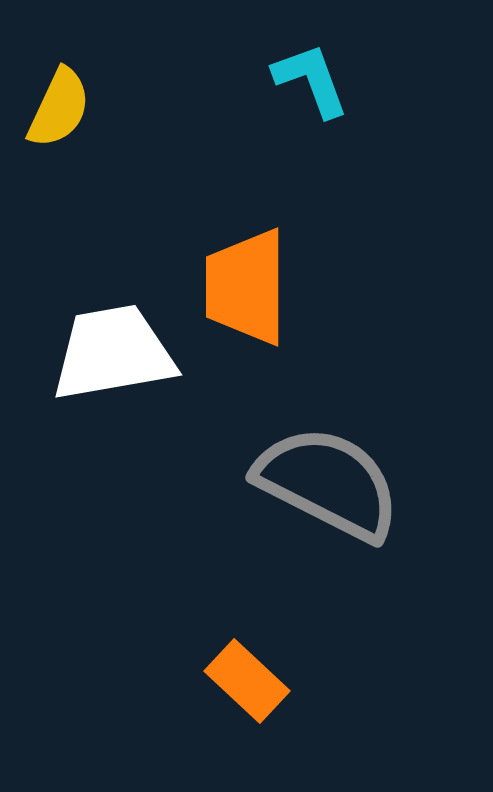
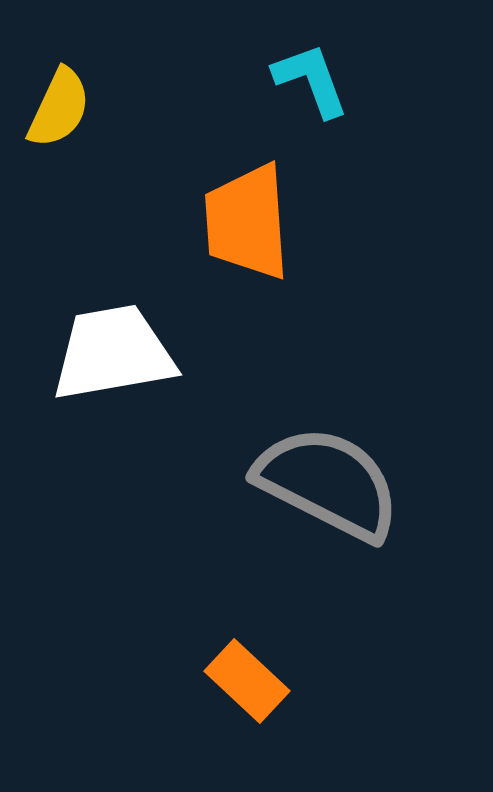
orange trapezoid: moved 1 px right, 65 px up; rotated 4 degrees counterclockwise
